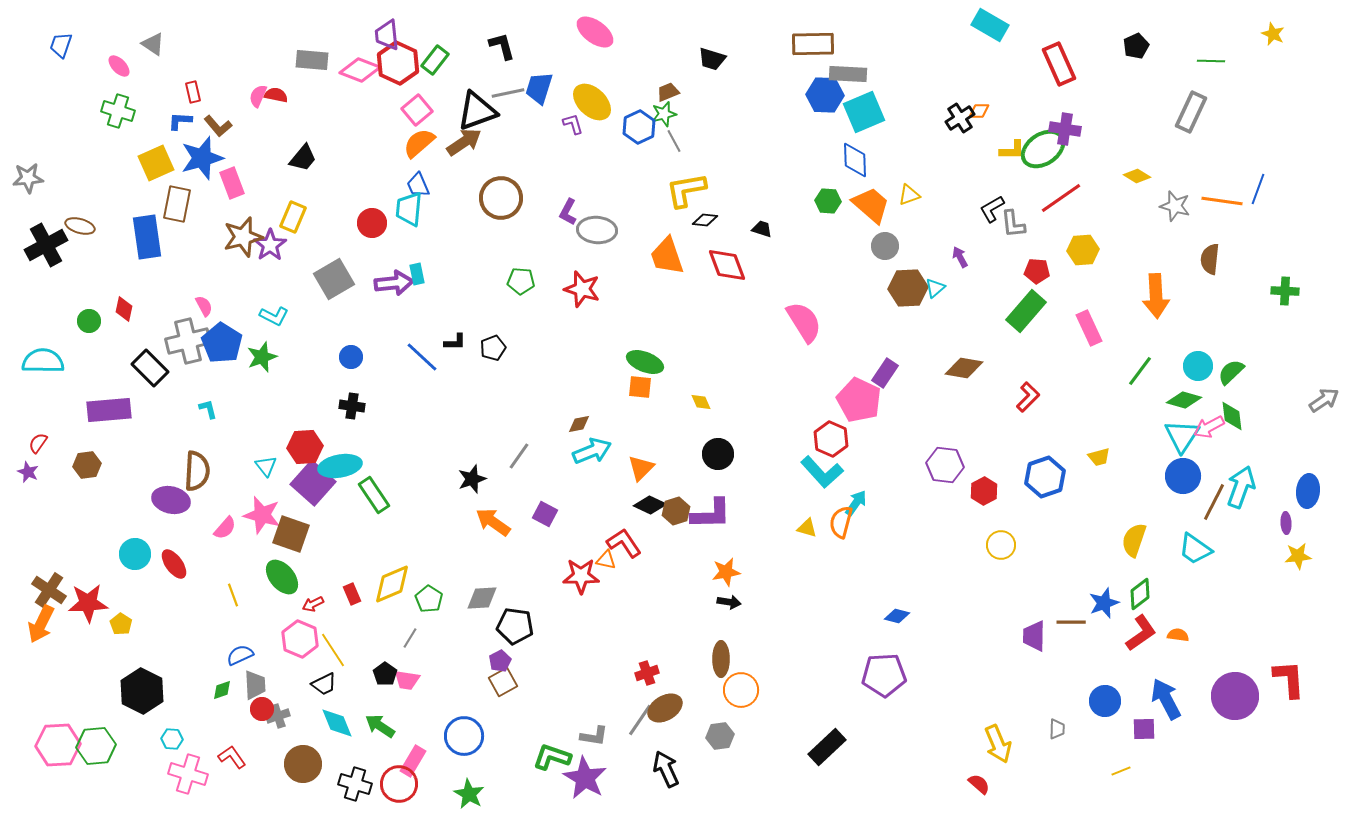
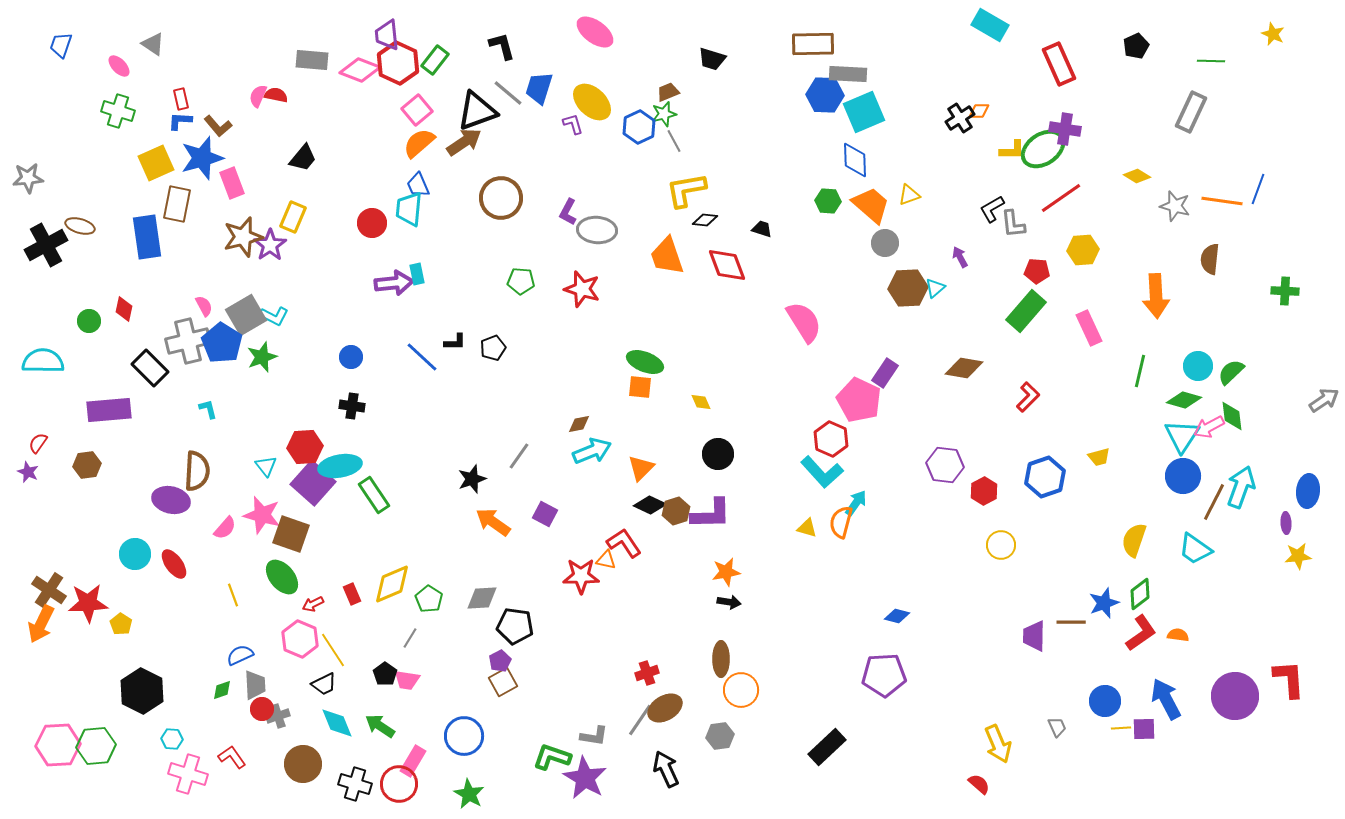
red rectangle at (193, 92): moved 12 px left, 7 px down
gray line at (508, 93): rotated 52 degrees clockwise
gray circle at (885, 246): moved 3 px up
gray square at (334, 279): moved 88 px left, 36 px down
green line at (1140, 371): rotated 24 degrees counterclockwise
gray trapezoid at (1057, 729): moved 2 px up; rotated 25 degrees counterclockwise
yellow line at (1121, 771): moved 43 px up; rotated 18 degrees clockwise
